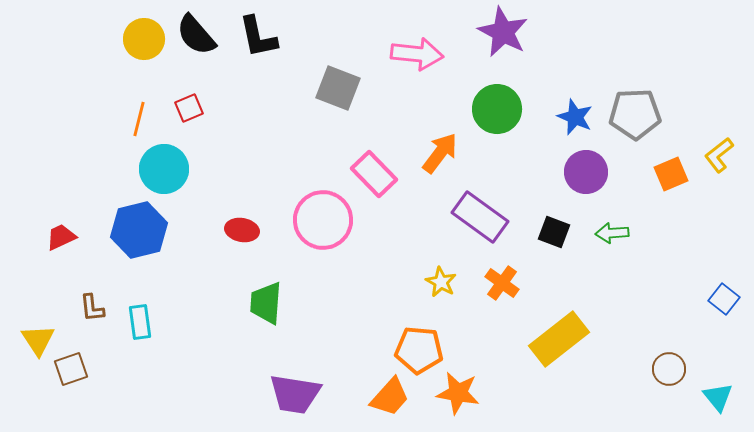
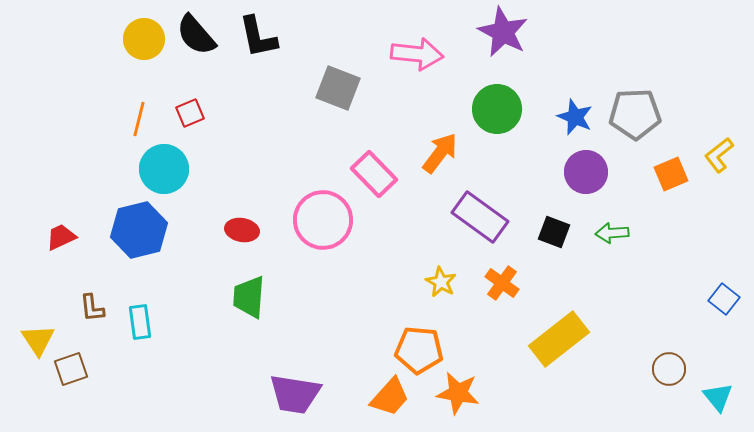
red square: moved 1 px right, 5 px down
green trapezoid: moved 17 px left, 6 px up
